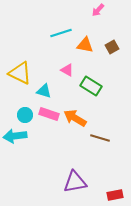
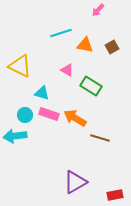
yellow triangle: moved 7 px up
cyan triangle: moved 2 px left, 2 px down
purple triangle: rotated 20 degrees counterclockwise
